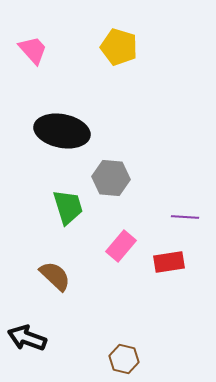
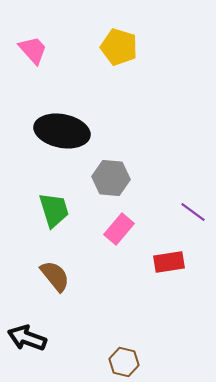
green trapezoid: moved 14 px left, 3 px down
purple line: moved 8 px right, 5 px up; rotated 32 degrees clockwise
pink rectangle: moved 2 px left, 17 px up
brown semicircle: rotated 8 degrees clockwise
brown hexagon: moved 3 px down
